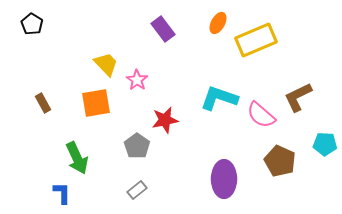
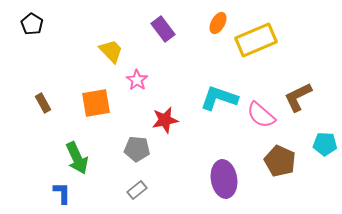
yellow trapezoid: moved 5 px right, 13 px up
gray pentagon: moved 3 px down; rotated 30 degrees counterclockwise
purple ellipse: rotated 9 degrees counterclockwise
